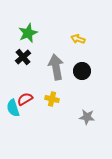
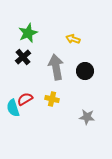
yellow arrow: moved 5 px left
black circle: moved 3 px right
